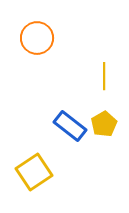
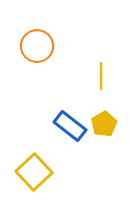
orange circle: moved 8 px down
yellow line: moved 3 px left
yellow square: rotated 9 degrees counterclockwise
